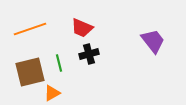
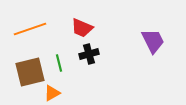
purple trapezoid: rotated 12 degrees clockwise
